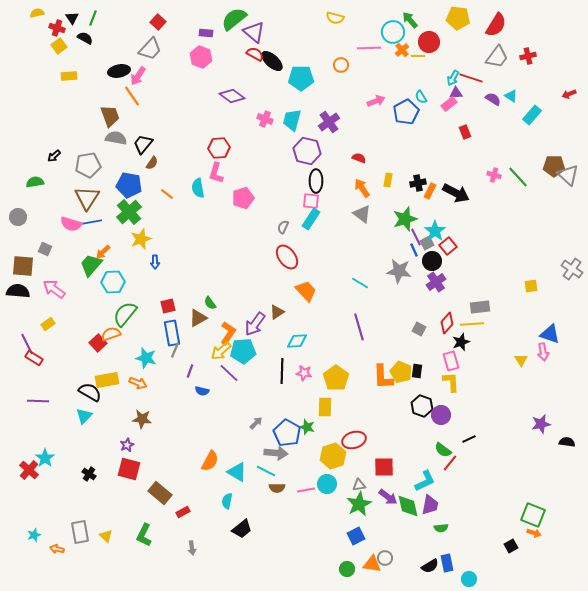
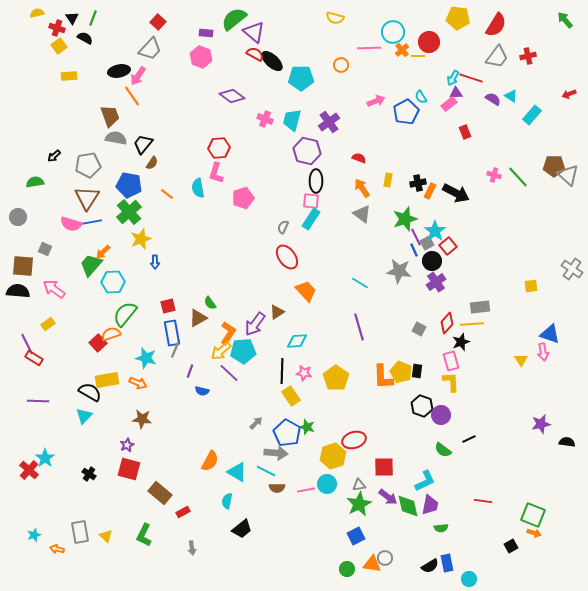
green arrow at (410, 20): moved 155 px right
yellow rectangle at (325, 407): moved 34 px left, 11 px up; rotated 36 degrees counterclockwise
red line at (450, 463): moved 33 px right, 38 px down; rotated 60 degrees clockwise
